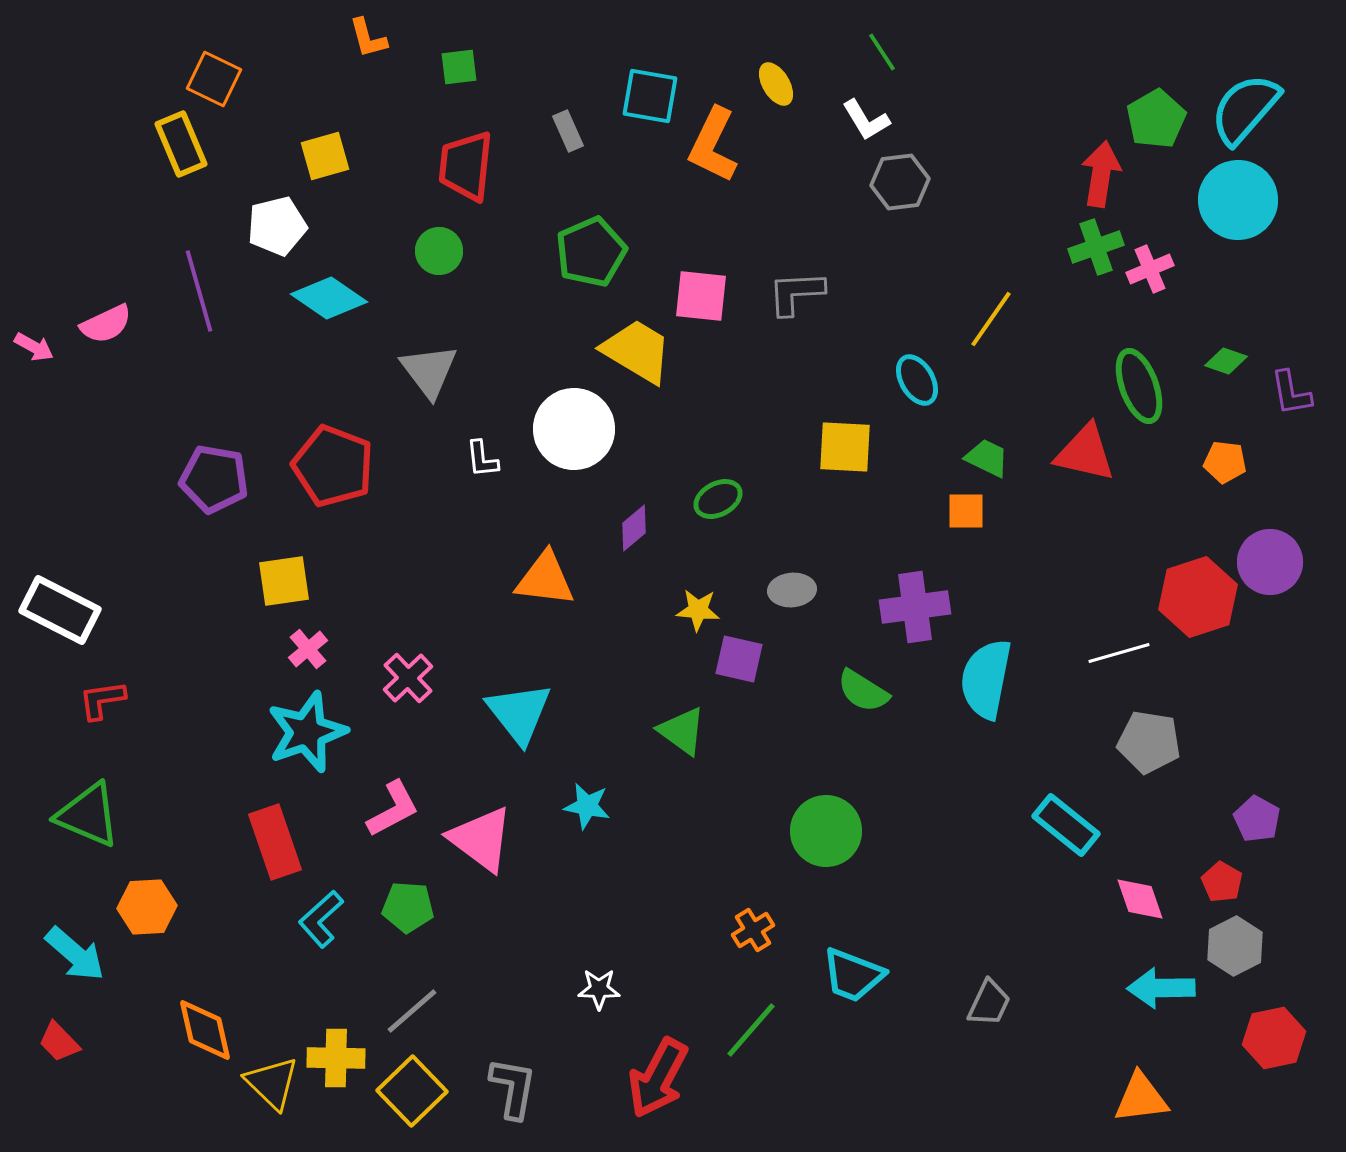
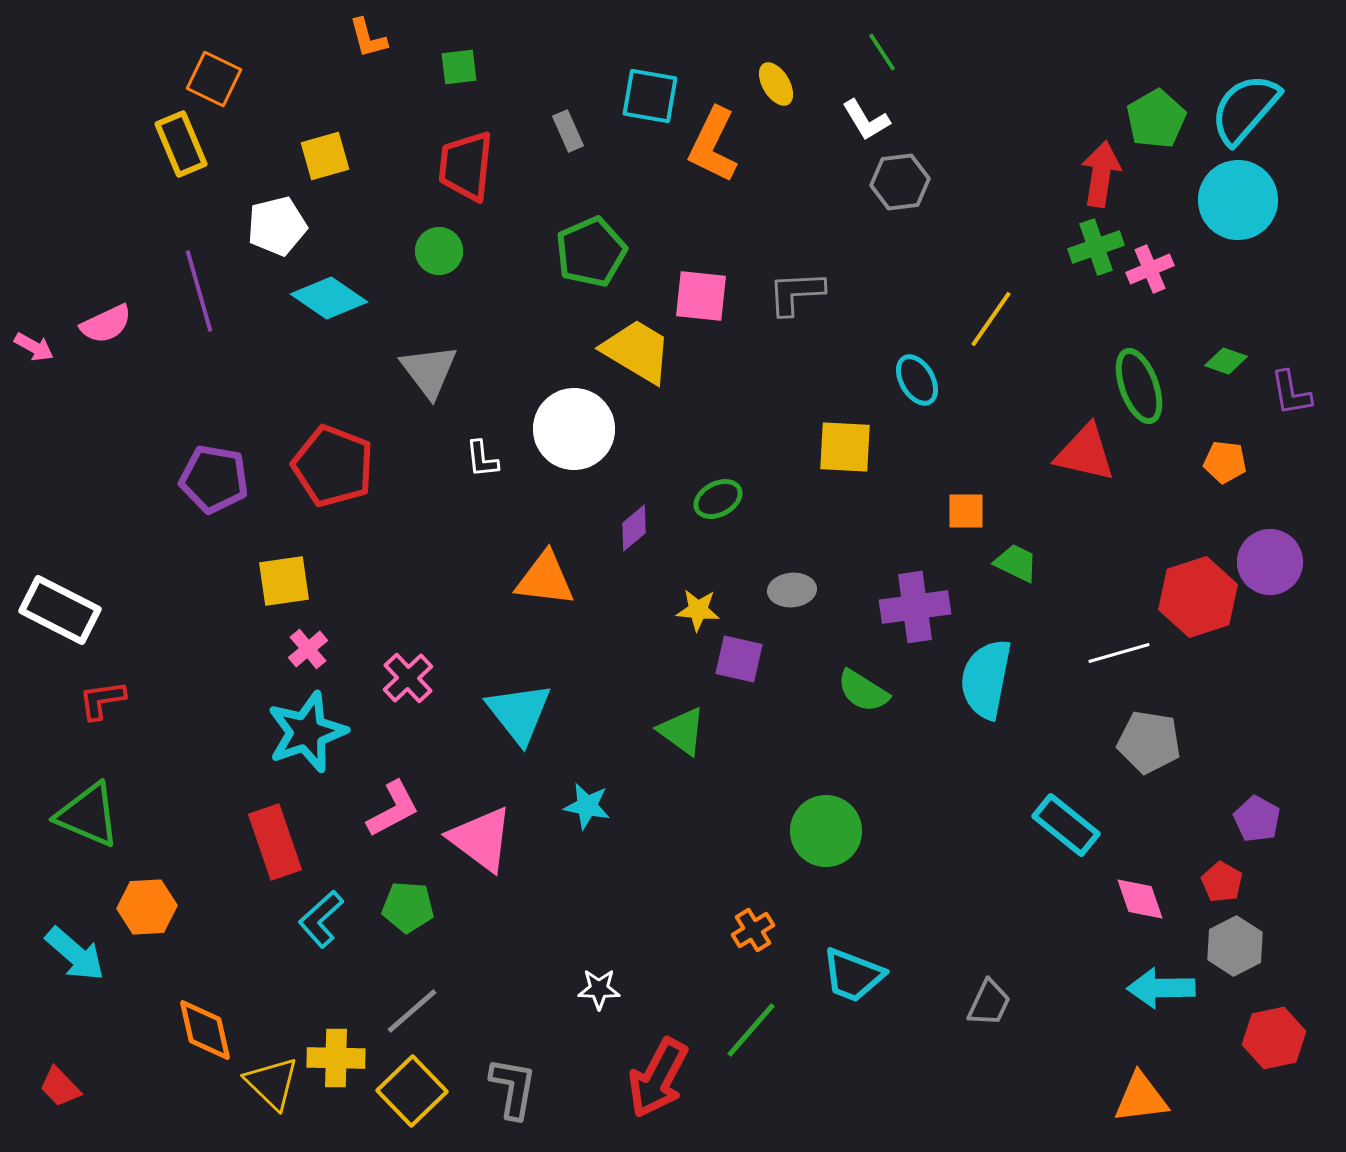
green trapezoid at (987, 458): moved 29 px right, 105 px down
red trapezoid at (59, 1042): moved 1 px right, 45 px down
